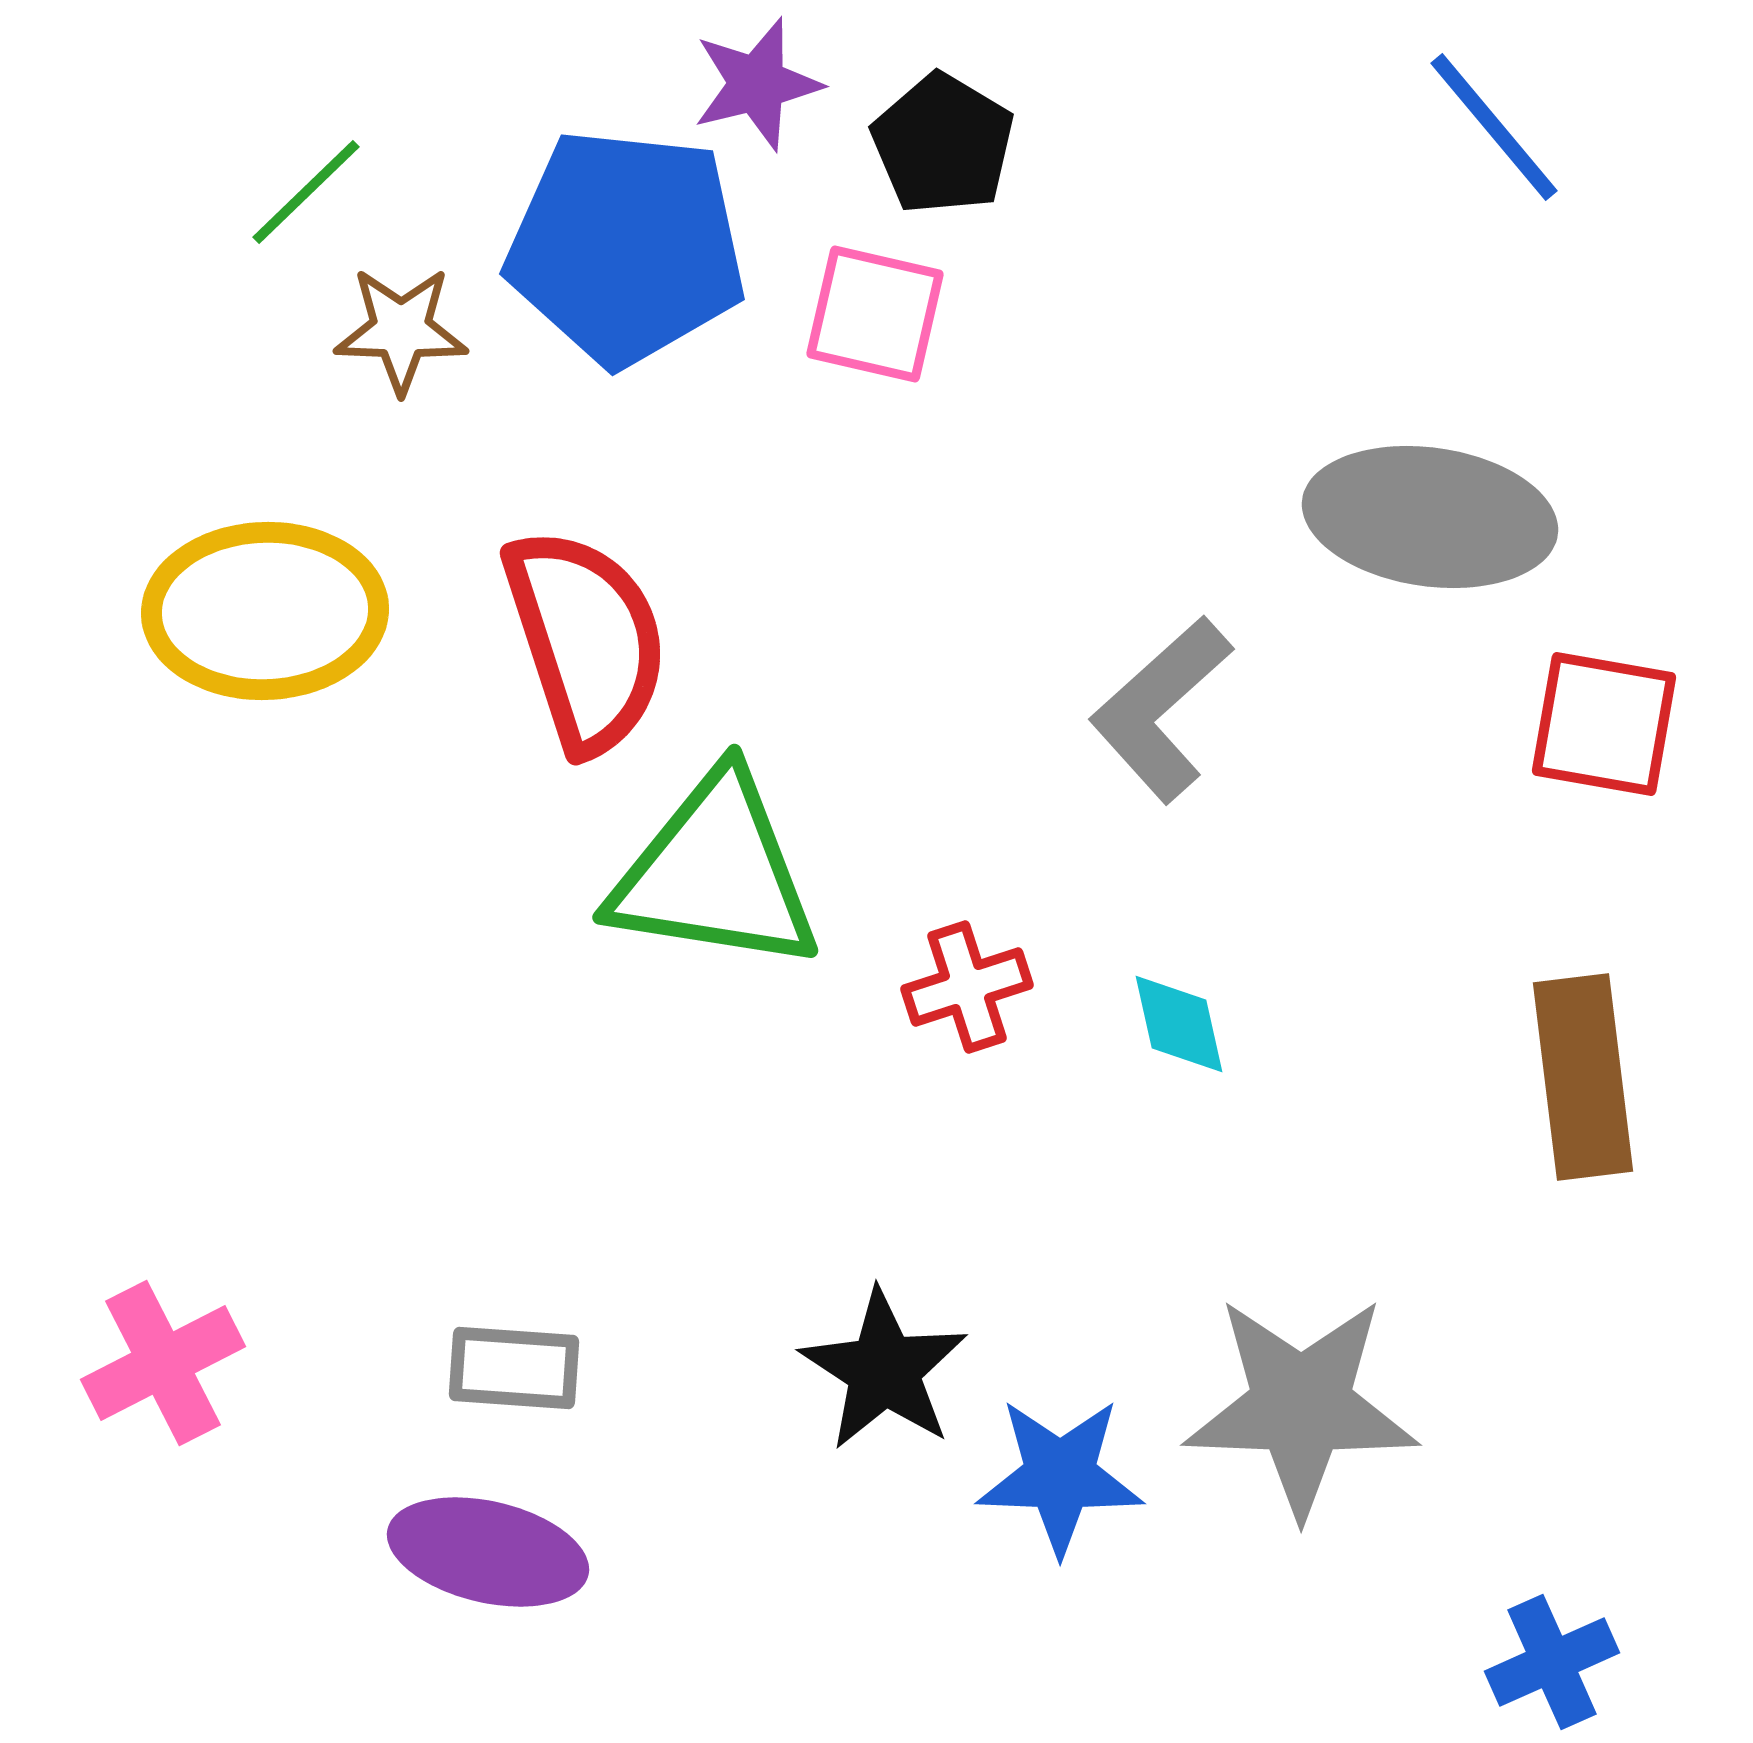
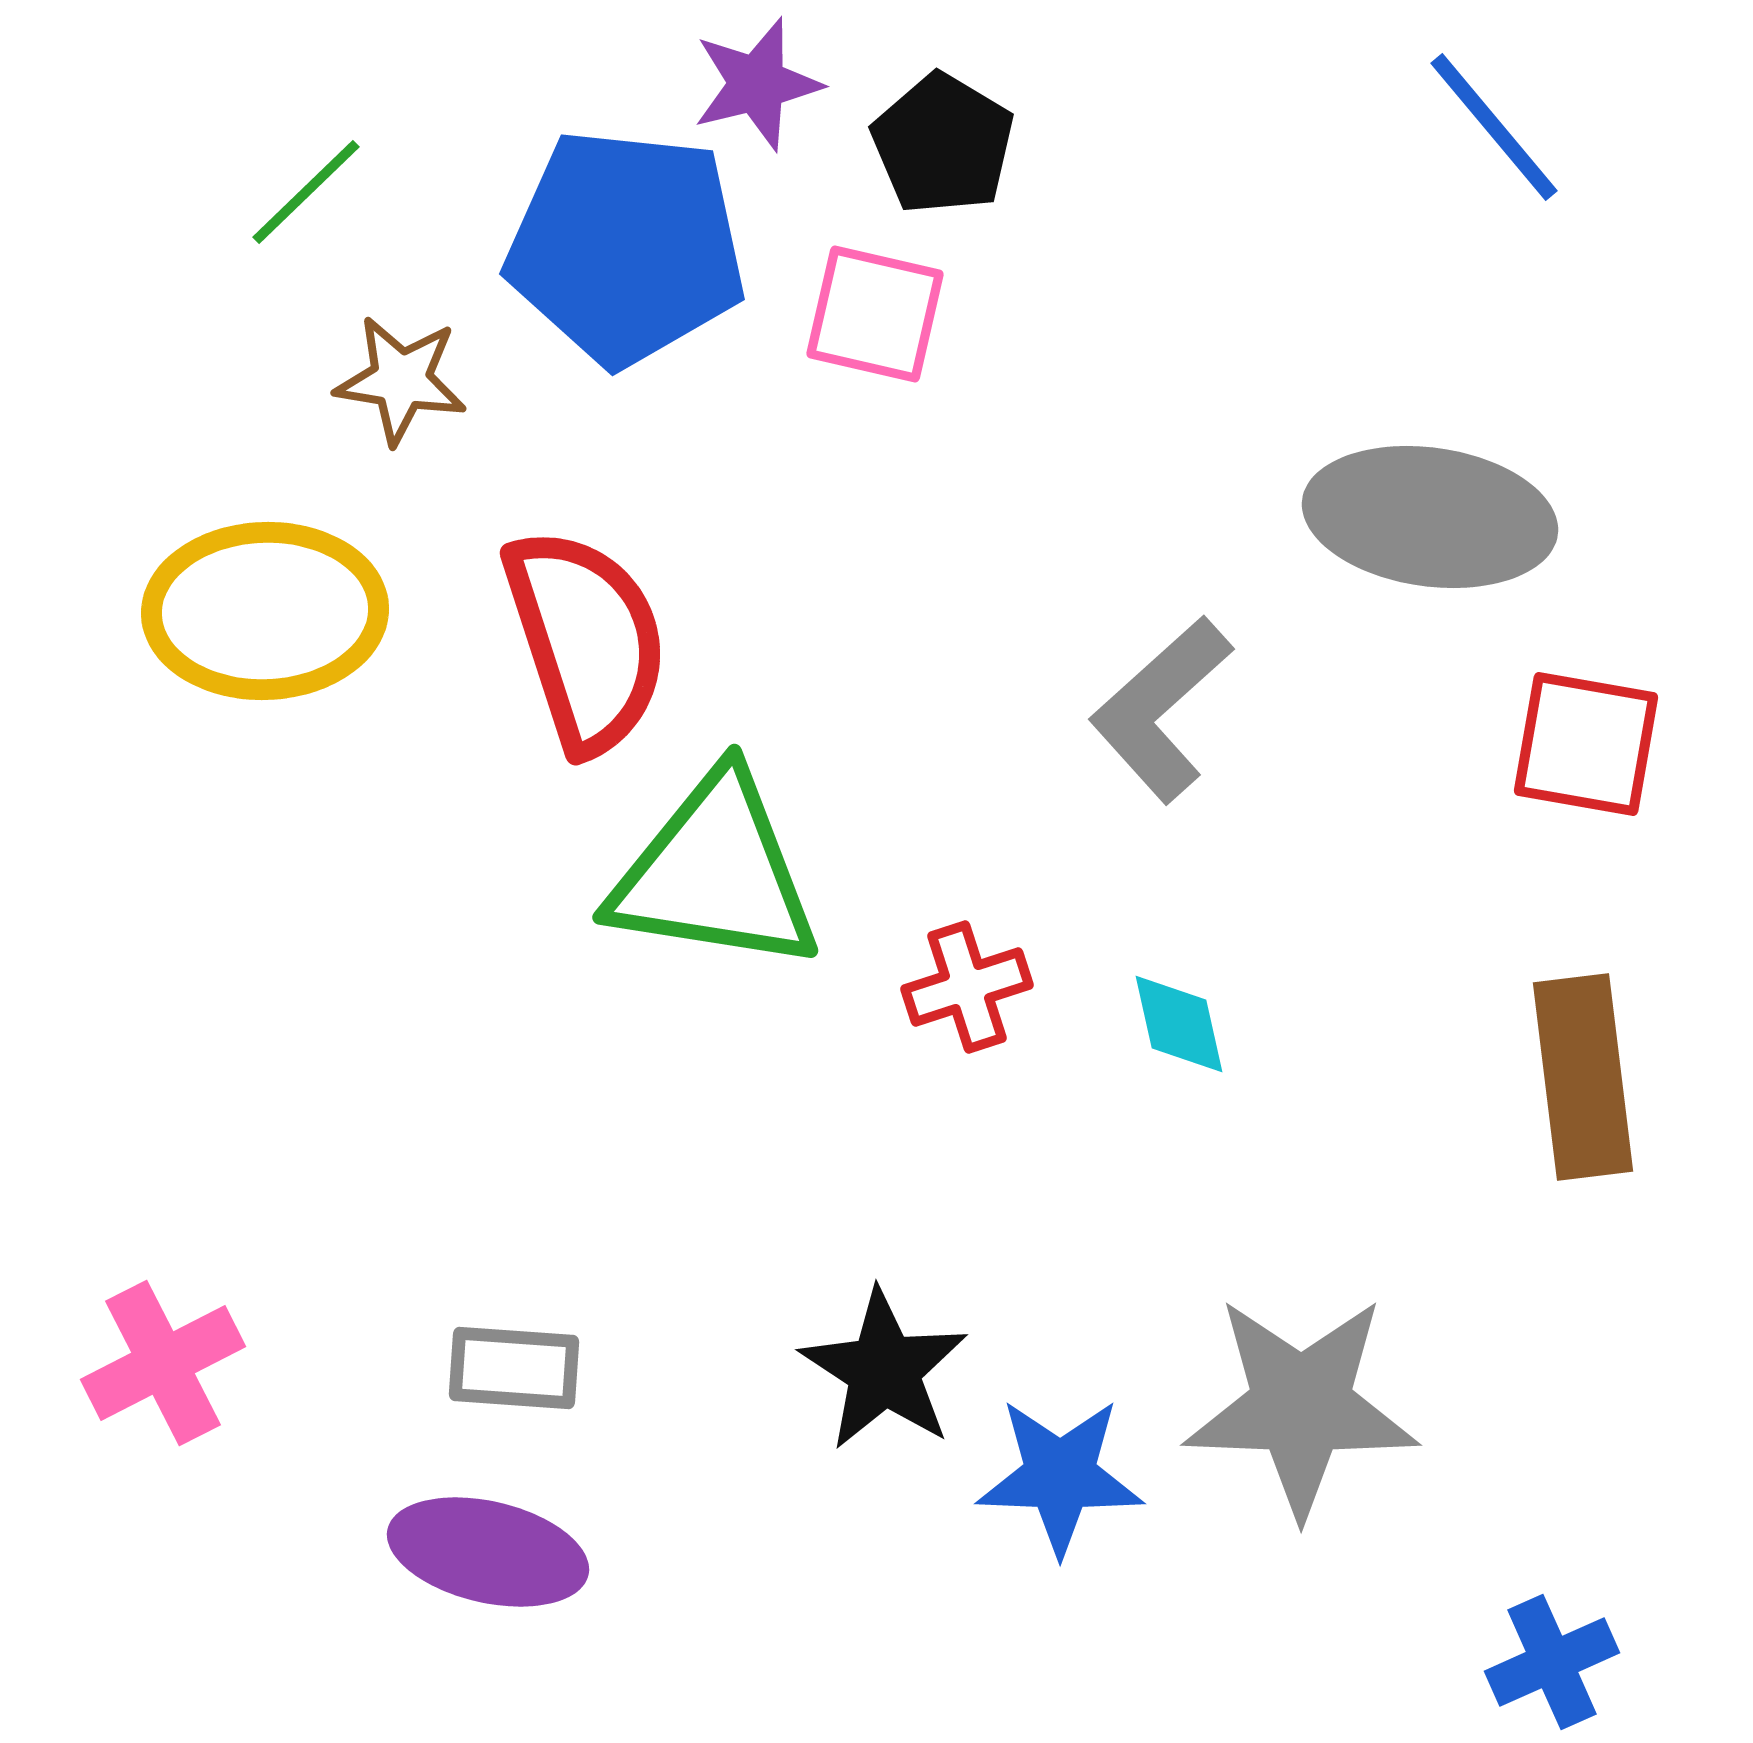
brown star: moved 50 px down; rotated 7 degrees clockwise
red square: moved 18 px left, 20 px down
